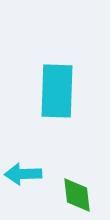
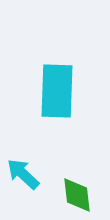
cyan arrow: rotated 45 degrees clockwise
